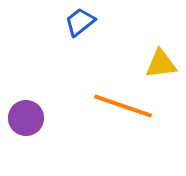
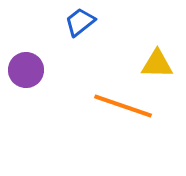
yellow triangle: moved 4 px left; rotated 8 degrees clockwise
purple circle: moved 48 px up
